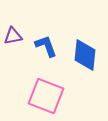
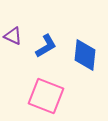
purple triangle: rotated 36 degrees clockwise
blue L-shape: rotated 80 degrees clockwise
